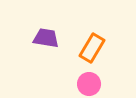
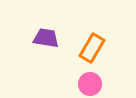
pink circle: moved 1 px right
